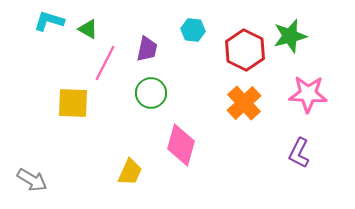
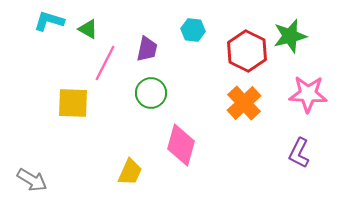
red hexagon: moved 2 px right, 1 px down
